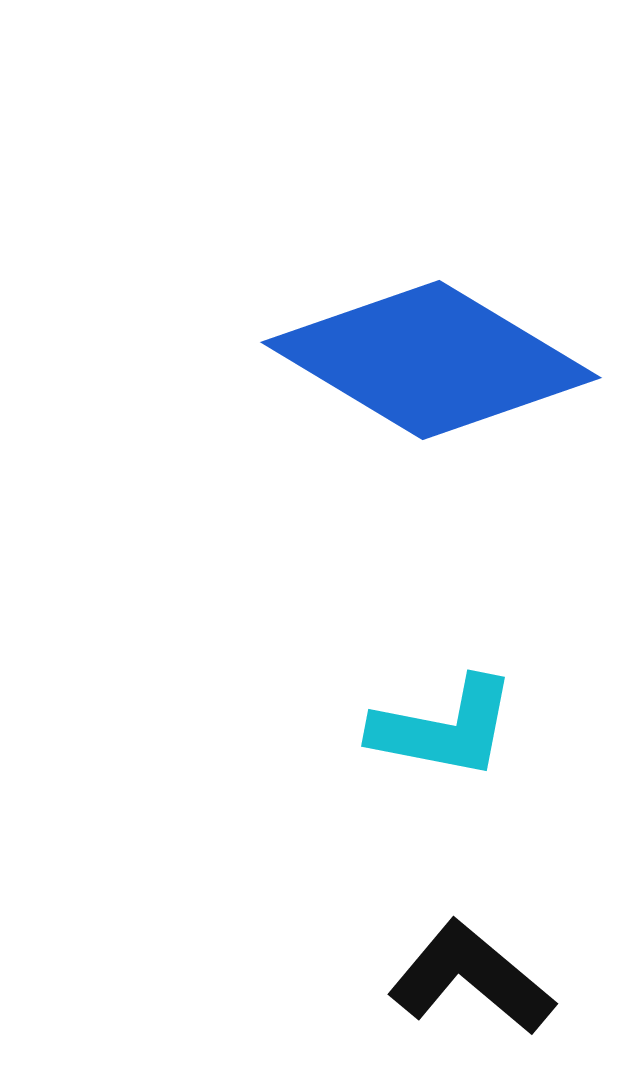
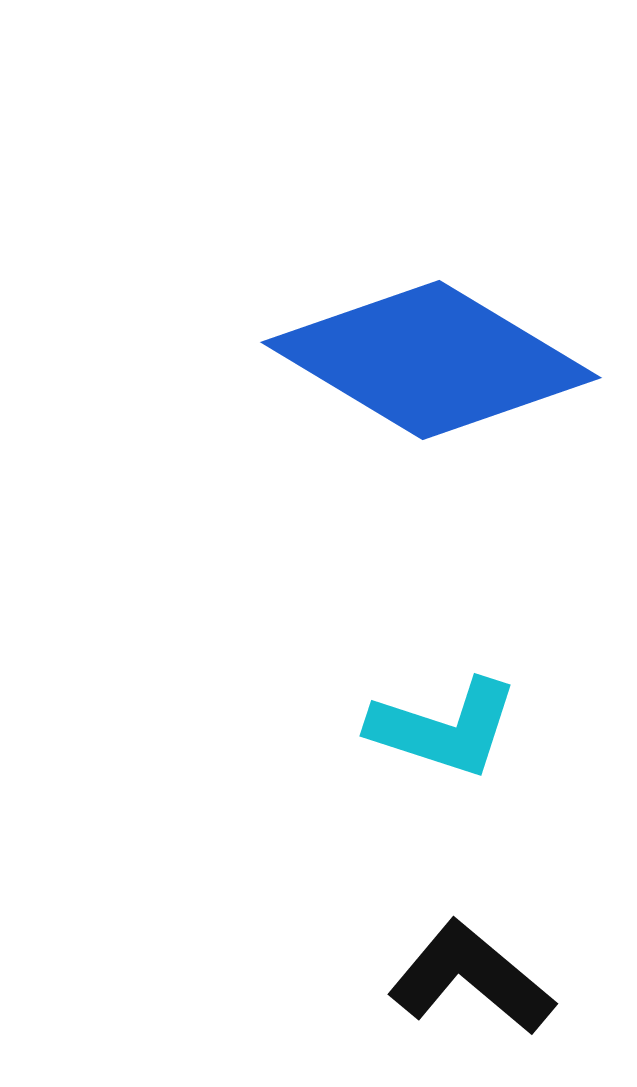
cyan L-shape: rotated 7 degrees clockwise
